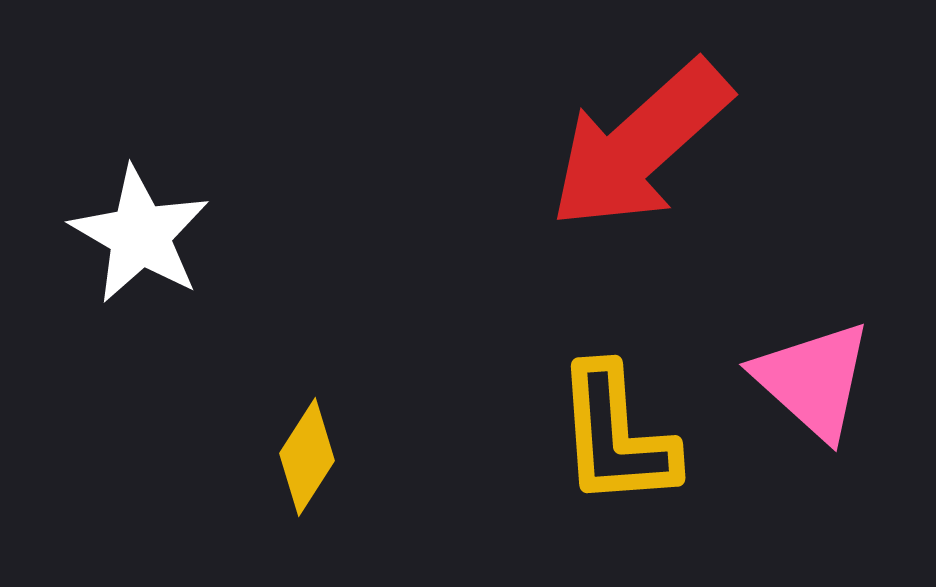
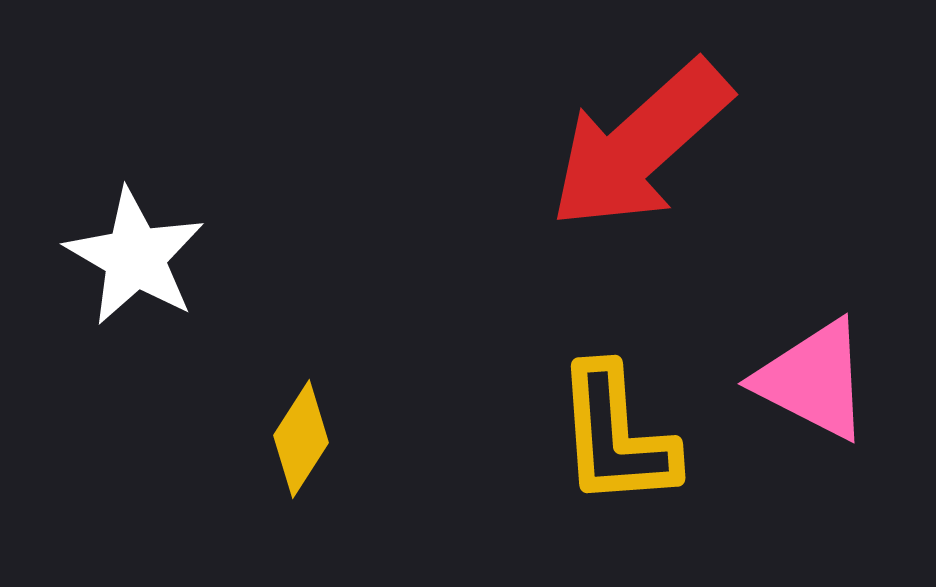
white star: moved 5 px left, 22 px down
pink triangle: rotated 15 degrees counterclockwise
yellow diamond: moved 6 px left, 18 px up
